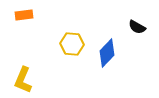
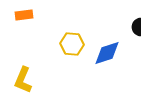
black semicircle: rotated 60 degrees clockwise
blue diamond: rotated 28 degrees clockwise
